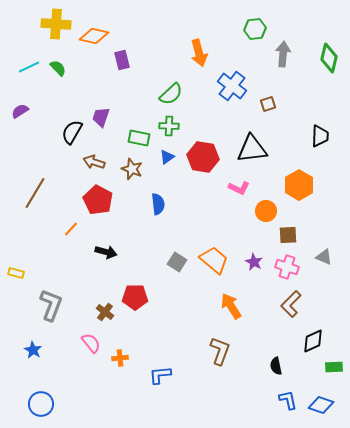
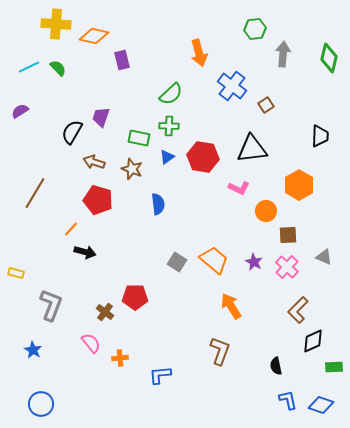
brown square at (268, 104): moved 2 px left, 1 px down; rotated 14 degrees counterclockwise
red pentagon at (98, 200): rotated 12 degrees counterclockwise
black arrow at (106, 252): moved 21 px left
pink cross at (287, 267): rotated 25 degrees clockwise
brown L-shape at (291, 304): moved 7 px right, 6 px down
